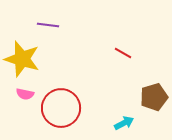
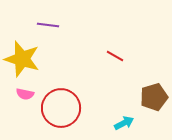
red line: moved 8 px left, 3 px down
